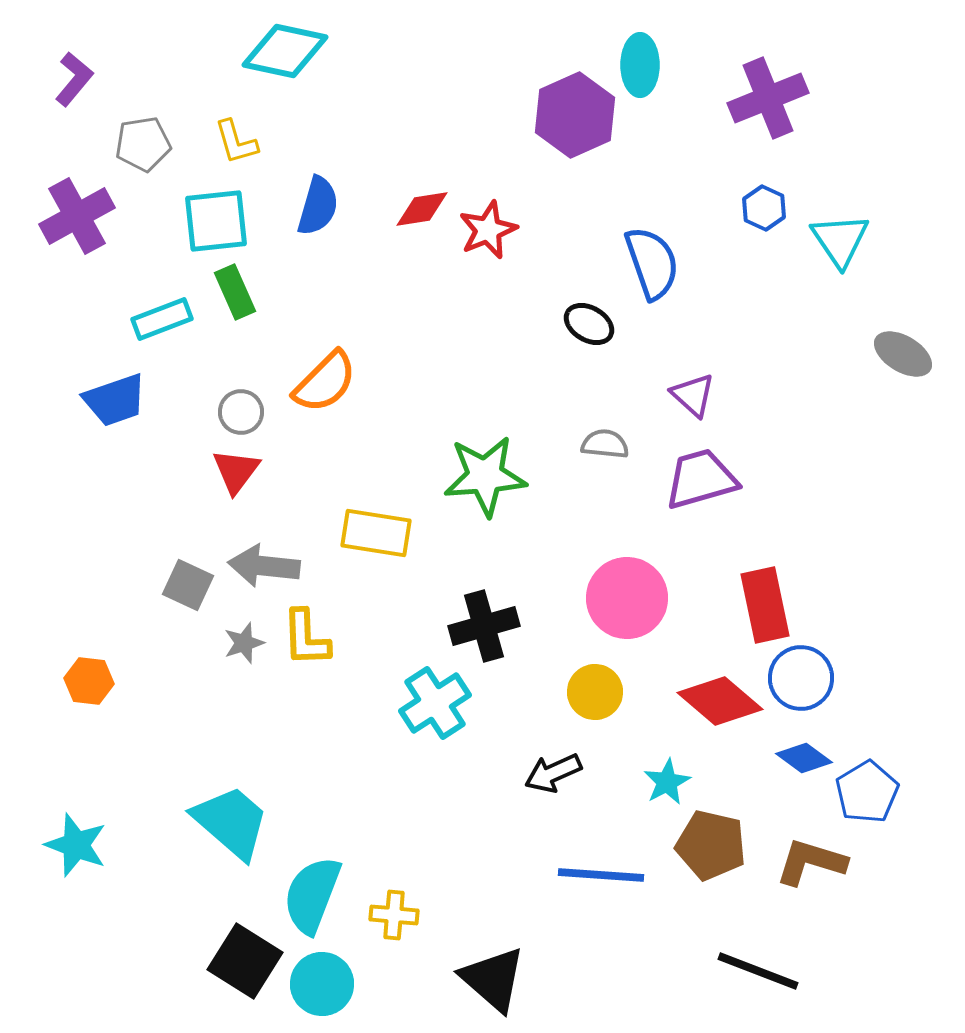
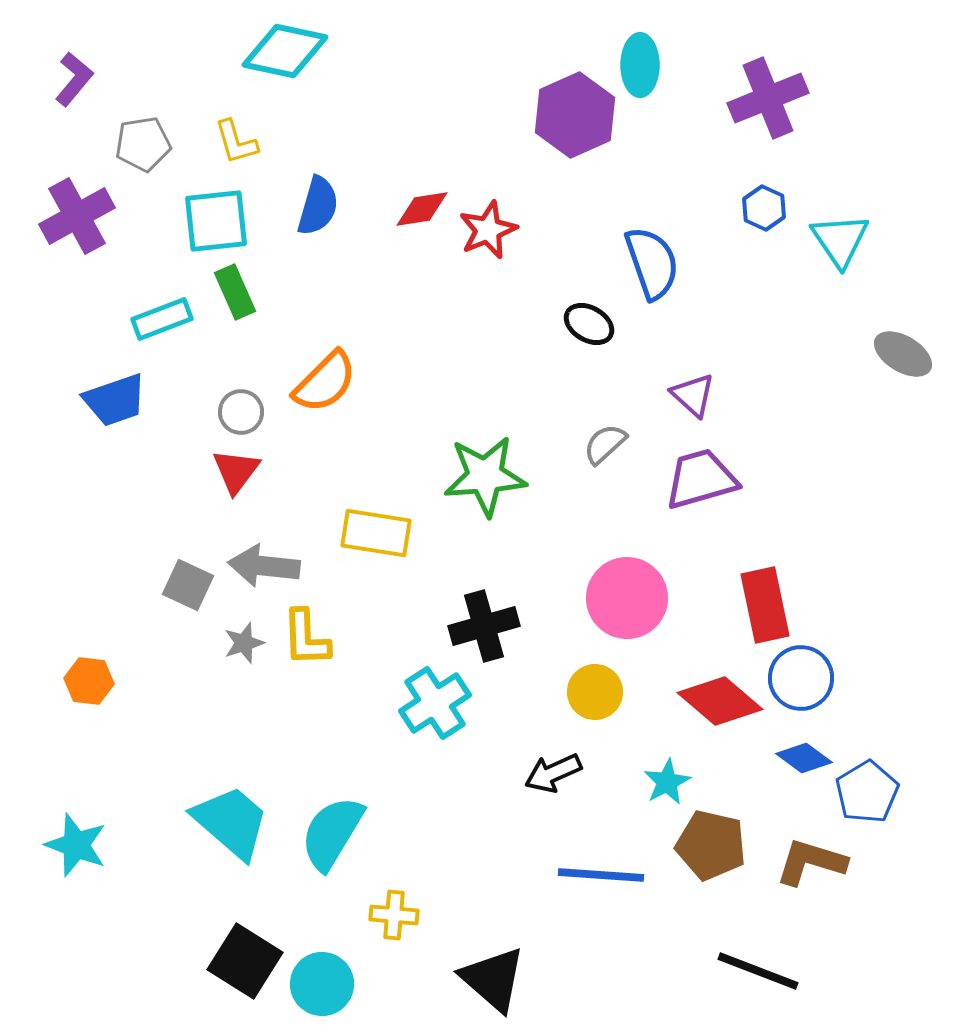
gray semicircle at (605, 444): rotated 48 degrees counterclockwise
cyan semicircle at (312, 895): moved 20 px right, 62 px up; rotated 10 degrees clockwise
